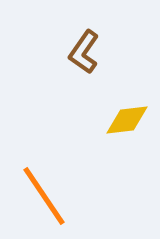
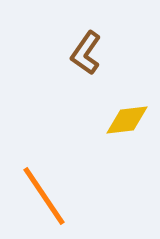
brown L-shape: moved 2 px right, 1 px down
